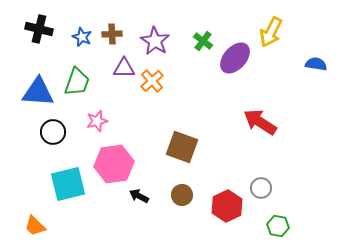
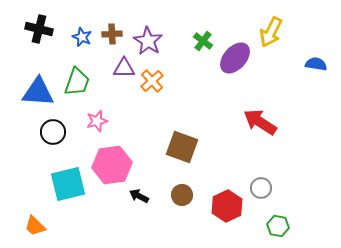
purple star: moved 7 px left
pink hexagon: moved 2 px left, 1 px down
